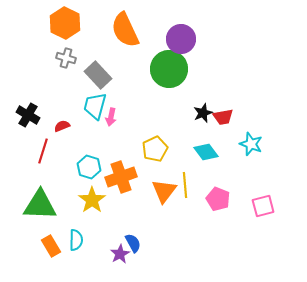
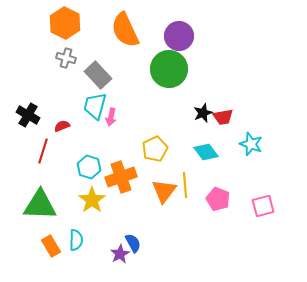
purple circle: moved 2 px left, 3 px up
